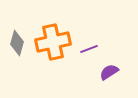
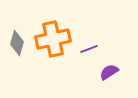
orange cross: moved 3 px up
